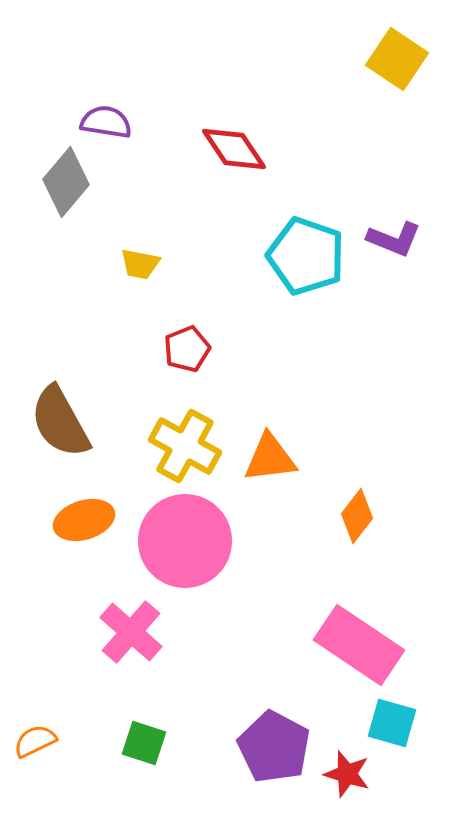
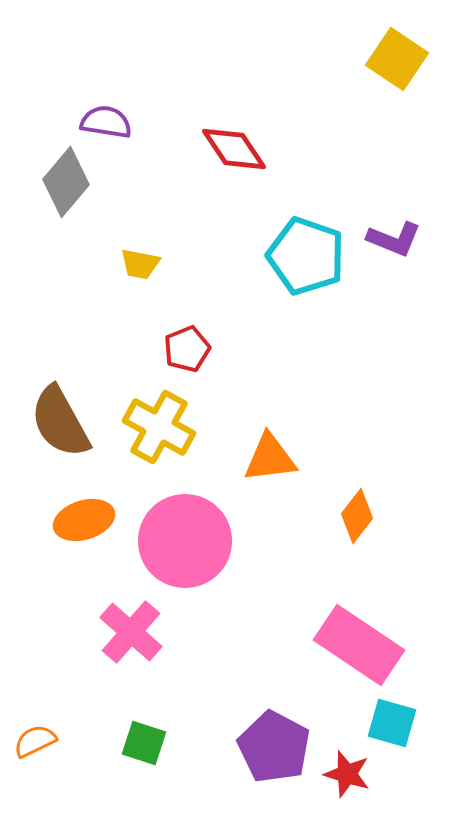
yellow cross: moved 26 px left, 19 px up
